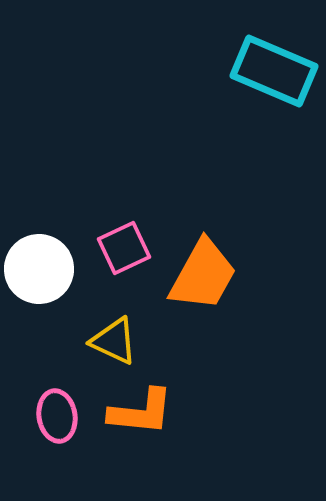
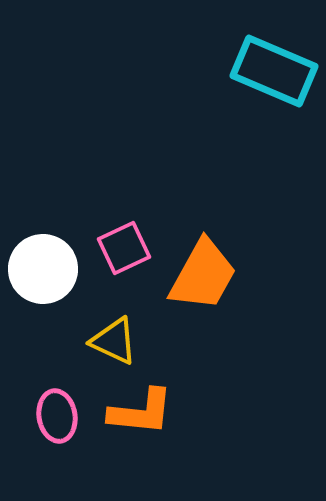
white circle: moved 4 px right
